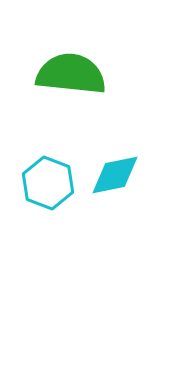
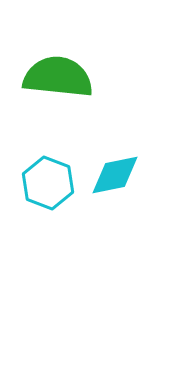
green semicircle: moved 13 px left, 3 px down
